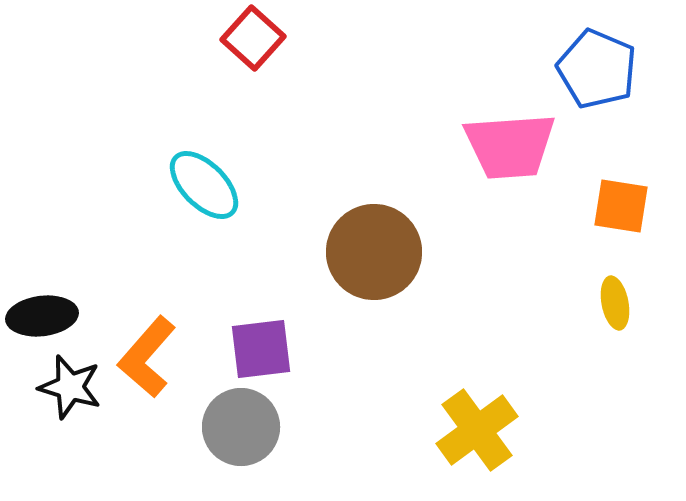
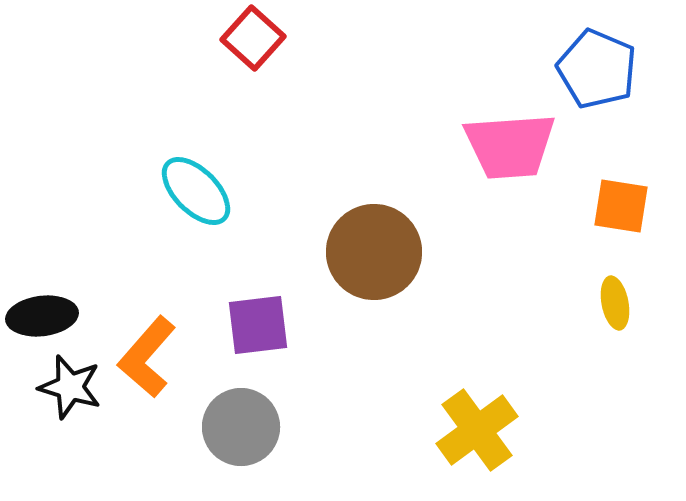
cyan ellipse: moved 8 px left, 6 px down
purple square: moved 3 px left, 24 px up
